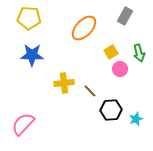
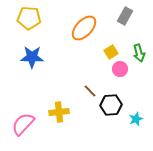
blue star: moved 2 px down
yellow cross: moved 5 px left, 29 px down
black hexagon: moved 5 px up
